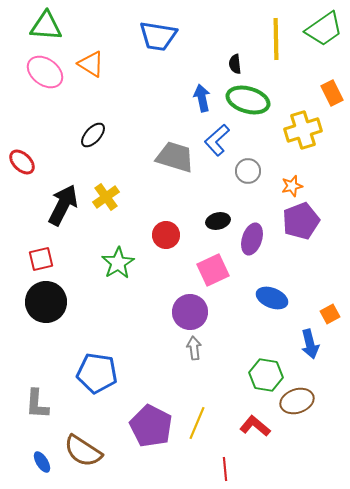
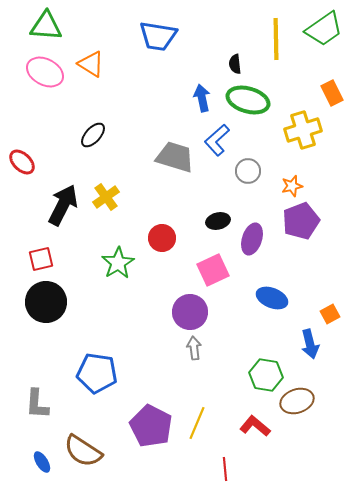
pink ellipse at (45, 72): rotated 9 degrees counterclockwise
red circle at (166, 235): moved 4 px left, 3 px down
